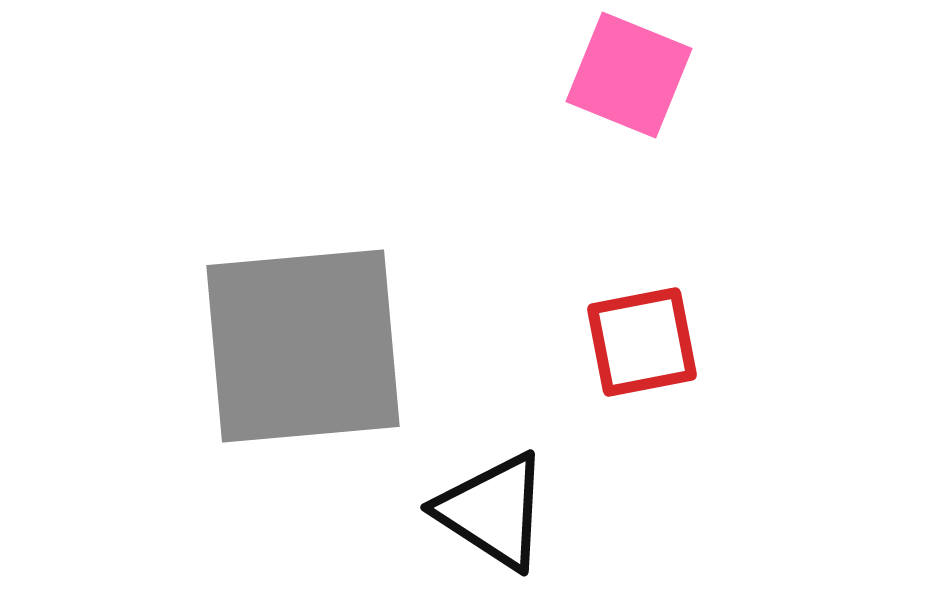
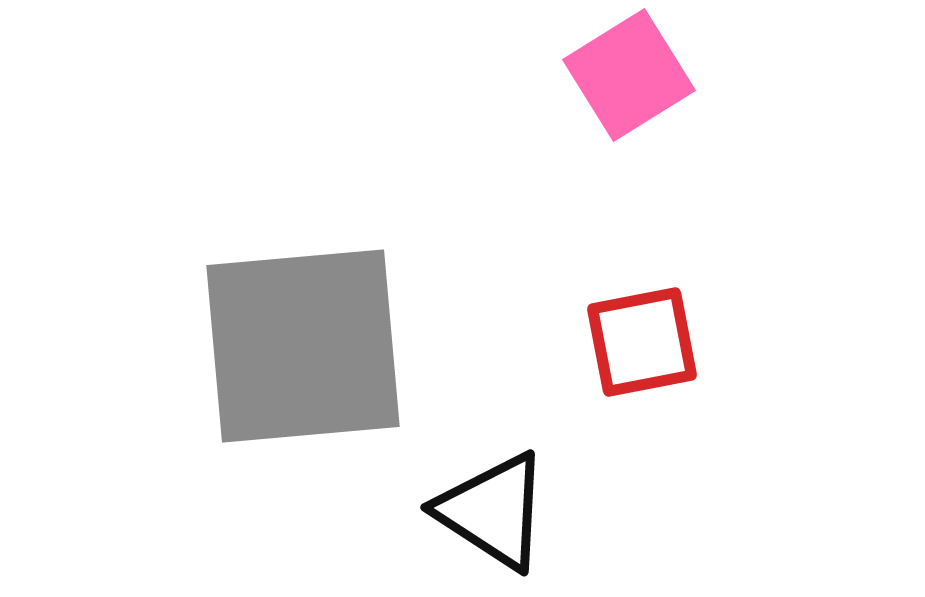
pink square: rotated 36 degrees clockwise
